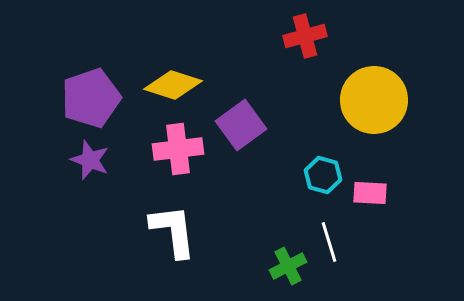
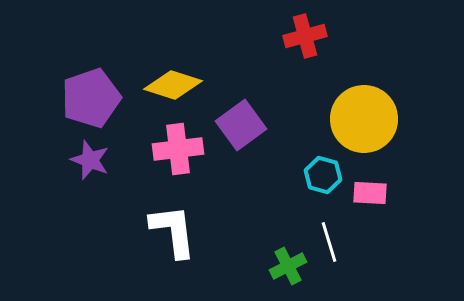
yellow circle: moved 10 px left, 19 px down
